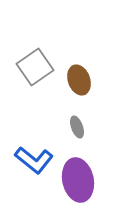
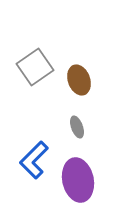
blue L-shape: rotated 96 degrees clockwise
